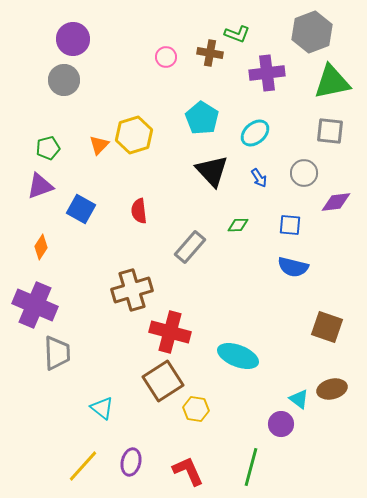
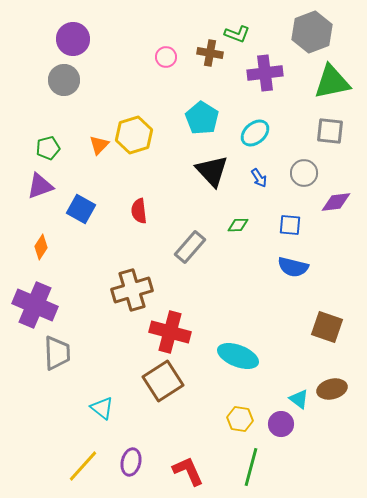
purple cross at (267, 73): moved 2 px left
yellow hexagon at (196, 409): moved 44 px right, 10 px down
